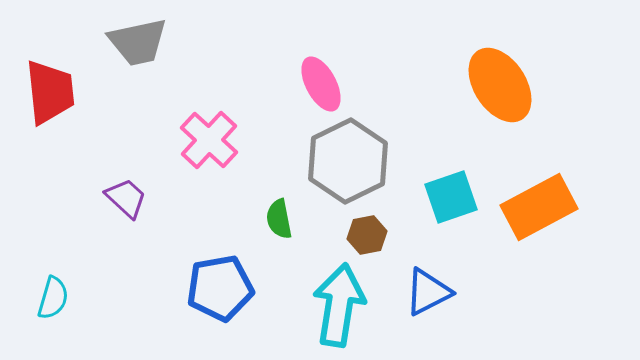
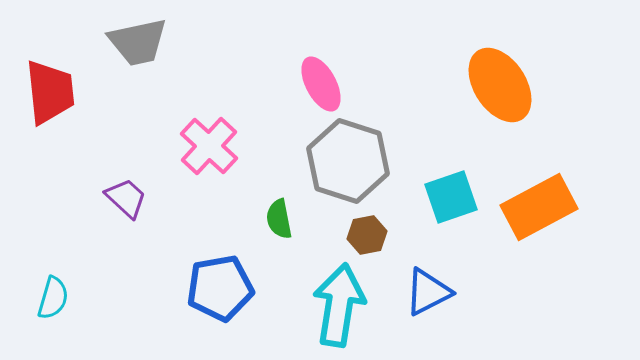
pink cross: moved 6 px down
gray hexagon: rotated 16 degrees counterclockwise
